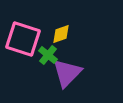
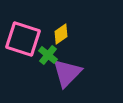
yellow diamond: rotated 15 degrees counterclockwise
